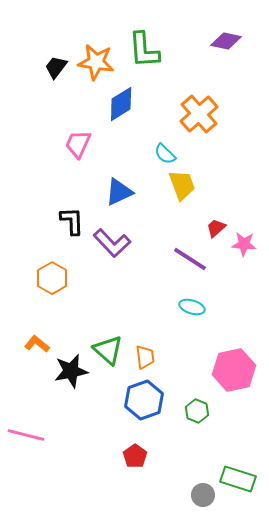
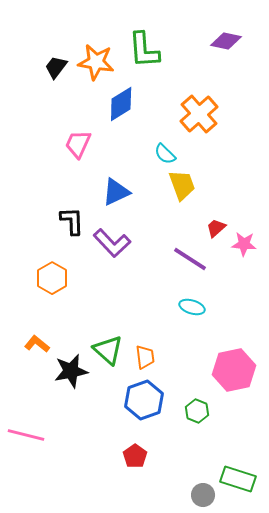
blue triangle: moved 3 px left
